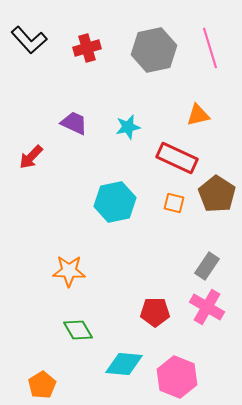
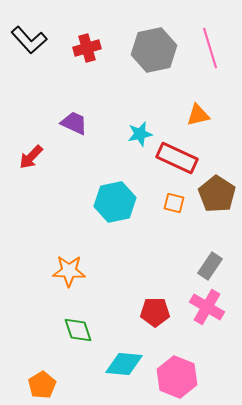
cyan star: moved 12 px right, 7 px down
gray rectangle: moved 3 px right
green diamond: rotated 12 degrees clockwise
